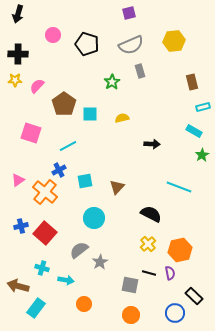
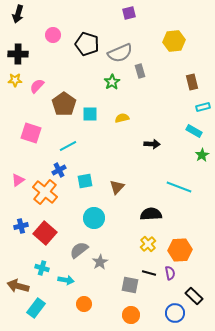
gray semicircle at (131, 45): moved 11 px left, 8 px down
black semicircle at (151, 214): rotated 30 degrees counterclockwise
orange hexagon at (180, 250): rotated 10 degrees clockwise
